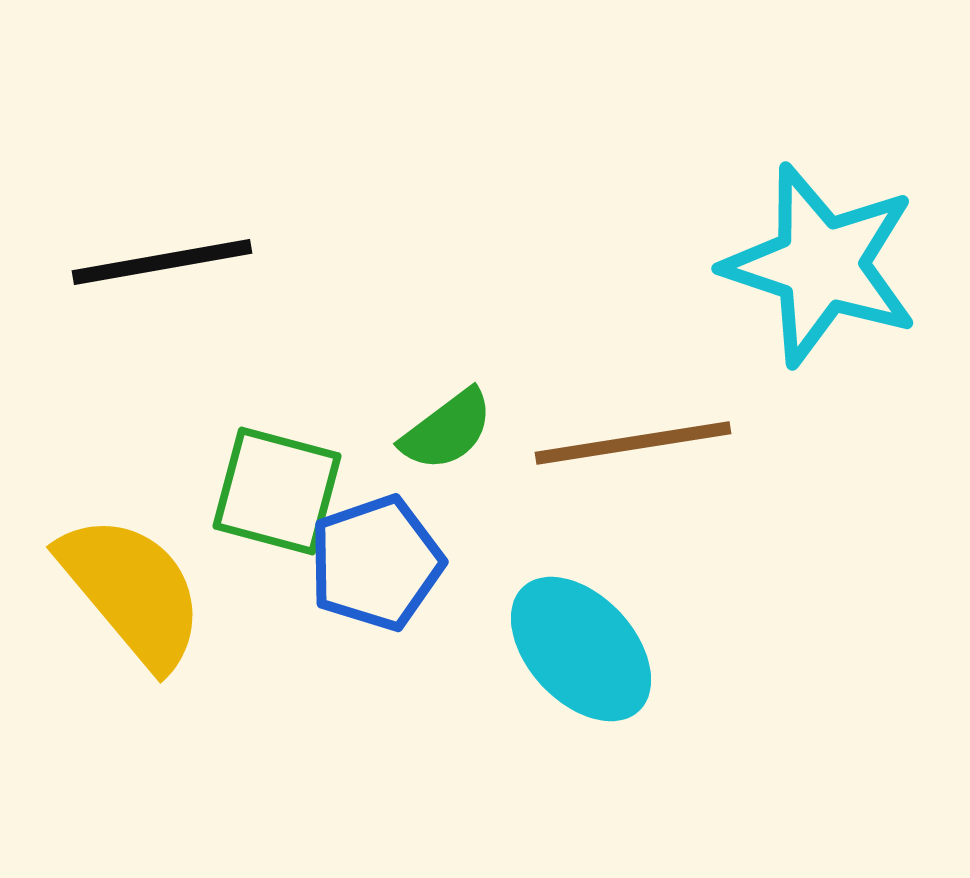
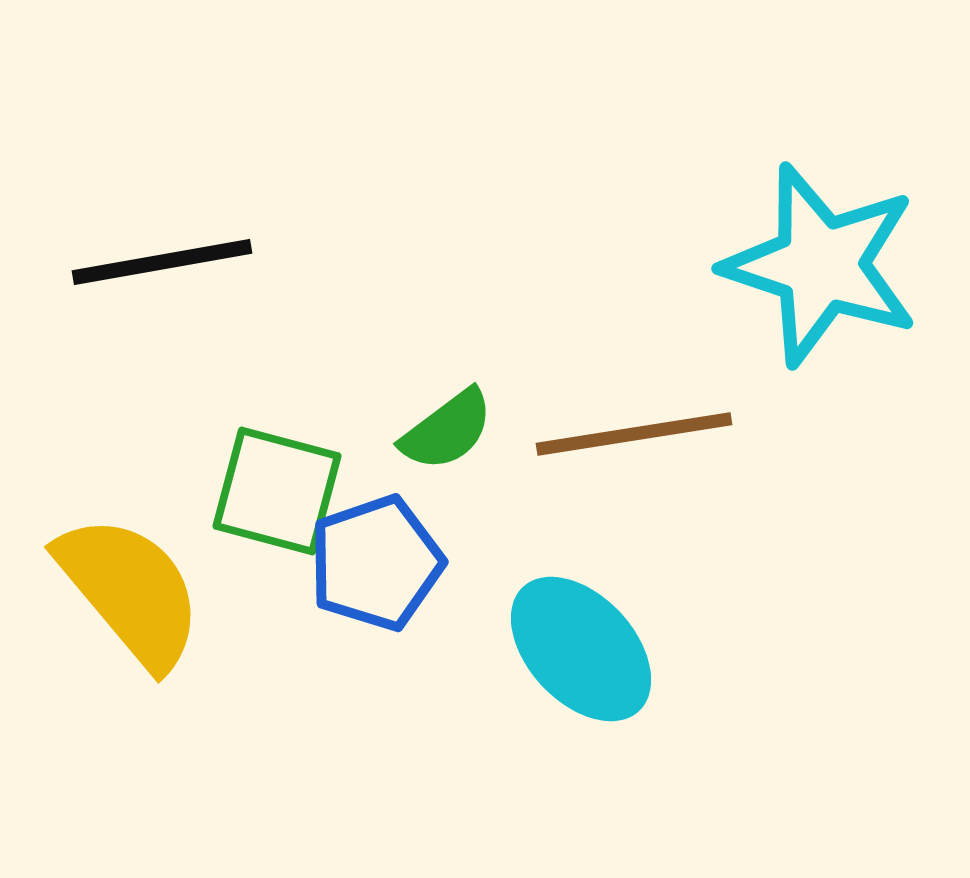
brown line: moved 1 px right, 9 px up
yellow semicircle: moved 2 px left
